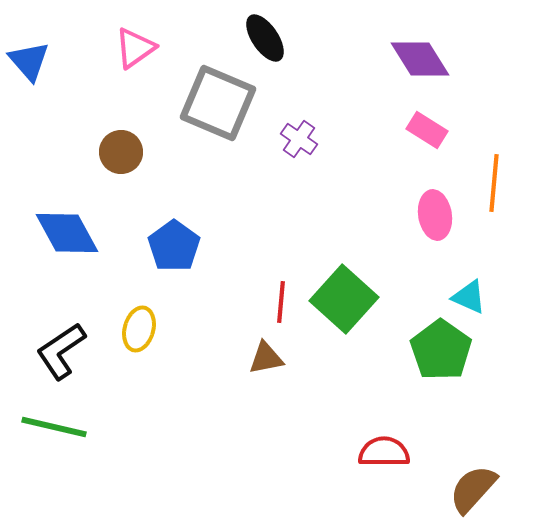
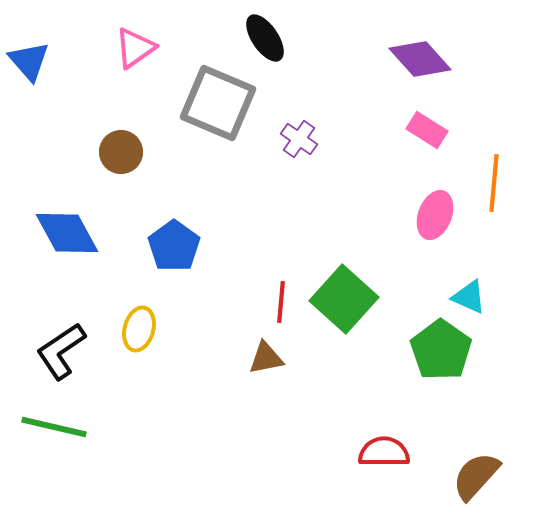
purple diamond: rotated 10 degrees counterclockwise
pink ellipse: rotated 30 degrees clockwise
brown semicircle: moved 3 px right, 13 px up
